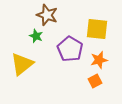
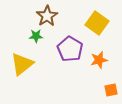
brown star: moved 1 px down; rotated 20 degrees clockwise
yellow square: moved 6 px up; rotated 30 degrees clockwise
green star: rotated 24 degrees counterclockwise
orange square: moved 16 px right, 9 px down; rotated 16 degrees clockwise
